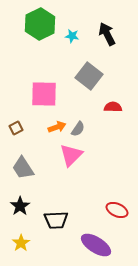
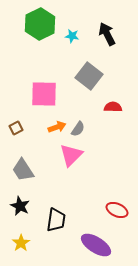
gray trapezoid: moved 2 px down
black star: rotated 12 degrees counterclockwise
black trapezoid: rotated 80 degrees counterclockwise
